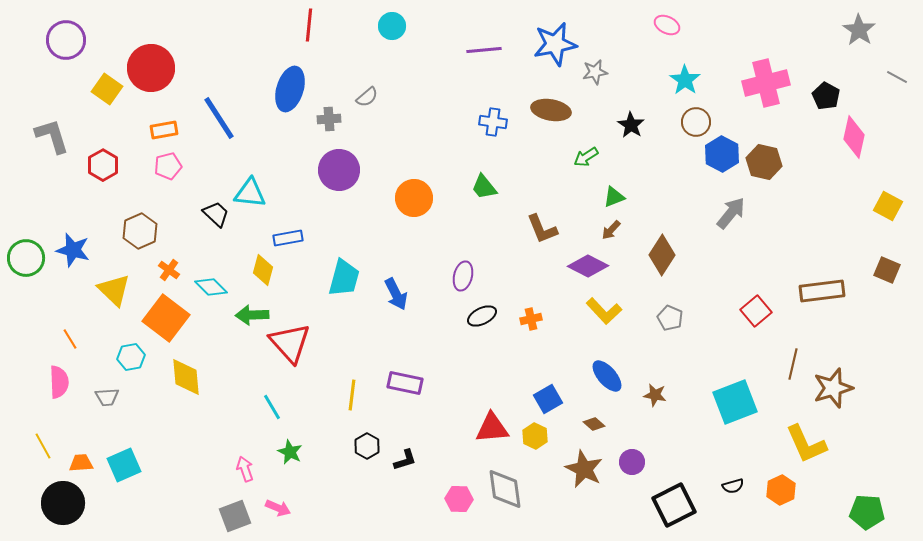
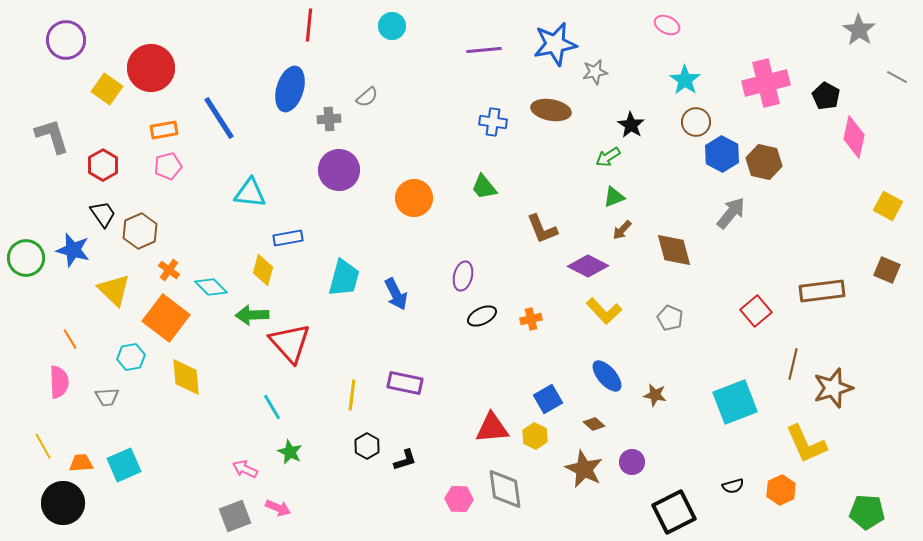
green arrow at (586, 157): moved 22 px right
black trapezoid at (216, 214): moved 113 px left; rotated 12 degrees clockwise
brown arrow at (611, 230): moved 11 px right
brown diamond at (662, 255): moved 12 px right, 5 px up; rotated 48 degrees counterclockwise
pink arrow at (245, 469): rotated 45 degrees counterclockwise
black square at (674, 505): moved 7 px down
